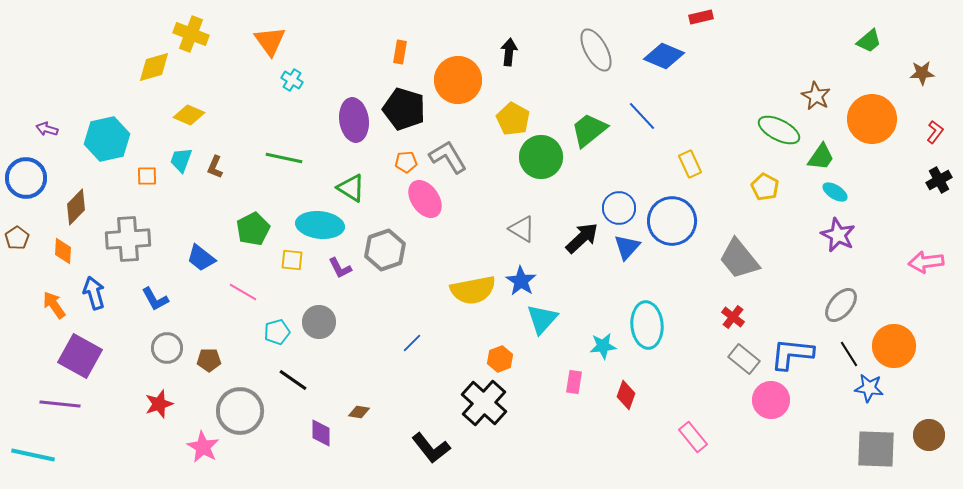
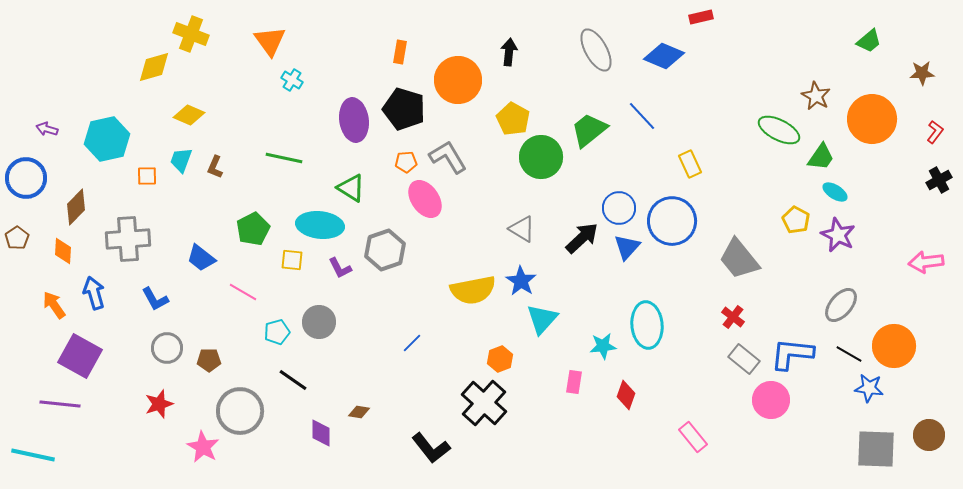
yellow pentagon at (765, 187): moved 31 px right, 33 px down
black line at (849, 354): rotated 28 degrees counterclockwise
